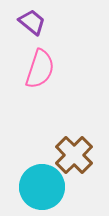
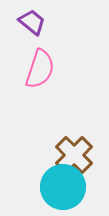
cyan circle: moved 21 px right
